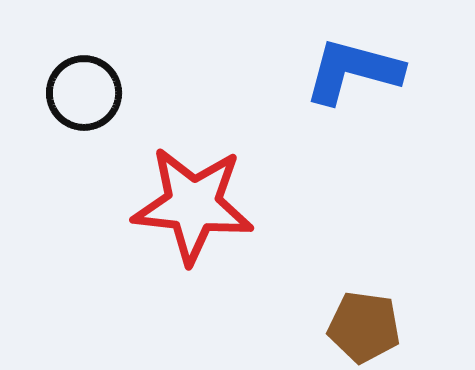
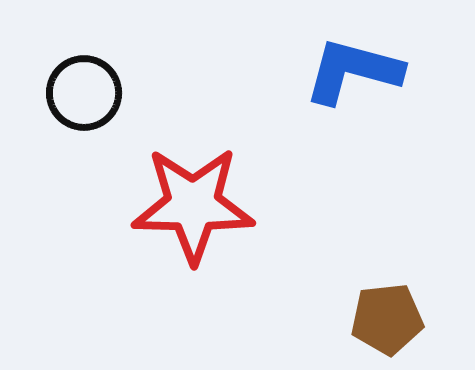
red star: rotated 5 degrees counterclockwise
brown pentagon: moved 23 px right, 8 px up; rotated 14 degrees counterclockwise
